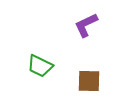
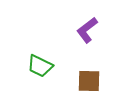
purple L-shape: moved 1 px right, 5 px down; rotated 12 degrees counterclockwise
